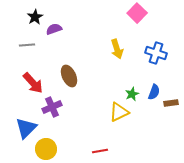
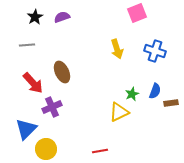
pink square: rotated 24 degrees clockwise
purple semicircle: moved 8 px right, 12 px up
blue cross: moved 1 px left, 2 px up
brown ellipse: moved 7 px left, 4 px up
blue semicircle: moved 1 px right, 1 px up
blue triangle: moved 1 px down
